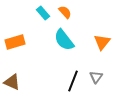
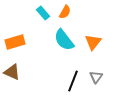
orange semicircle: rotated 72 degrees clockwise
orange triangle: moved 9 px left
brown triangle: moved 10 px up
